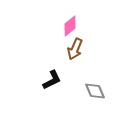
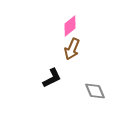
brown arrow: moved 3 px left
black L-shape: moved 2 px up
